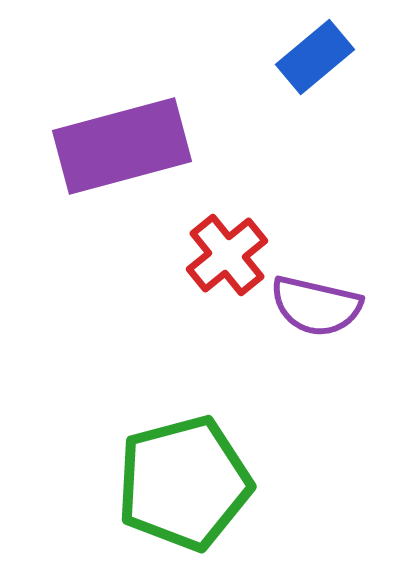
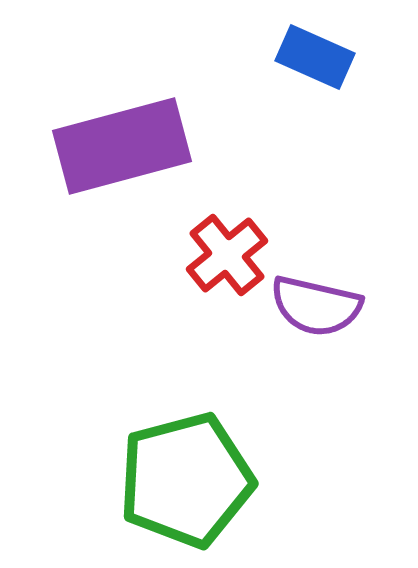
blue rectangle: rotated 64 degrees clockwise
green pentagon: moved 2 px right, 3 px up
